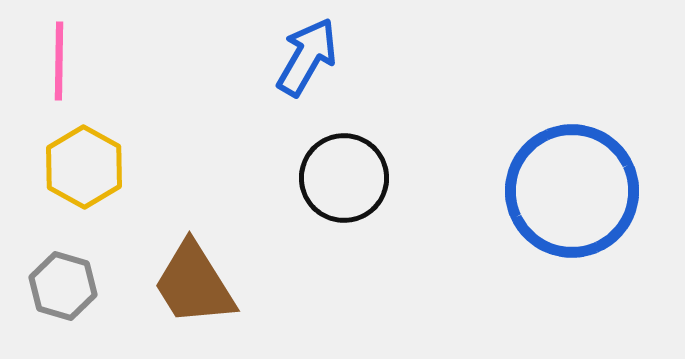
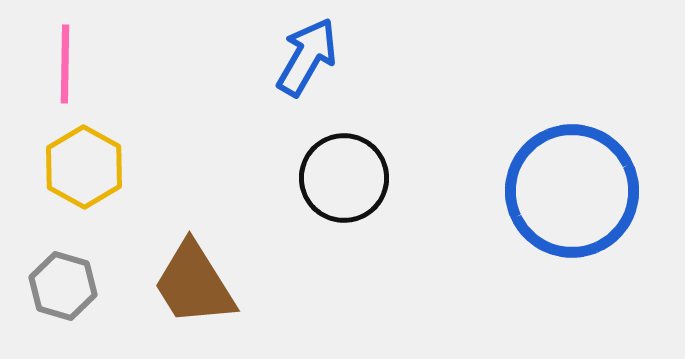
pink line: moved 6 px right, 3 px down
